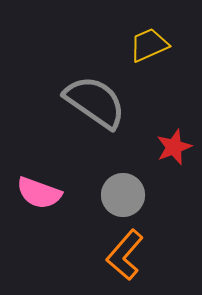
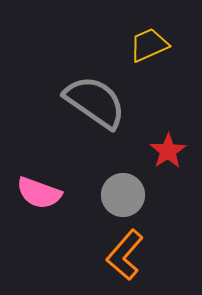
red star: moved 6 px left, 4 px down; rotated 12 degrees counterclockwise
